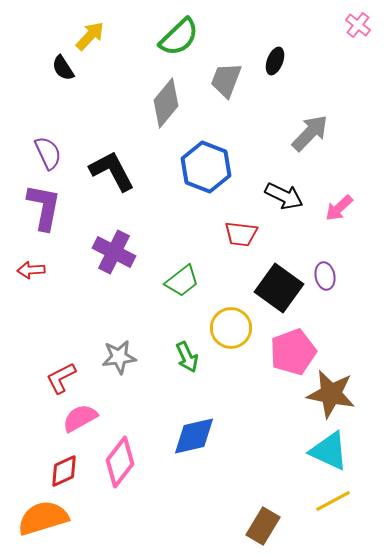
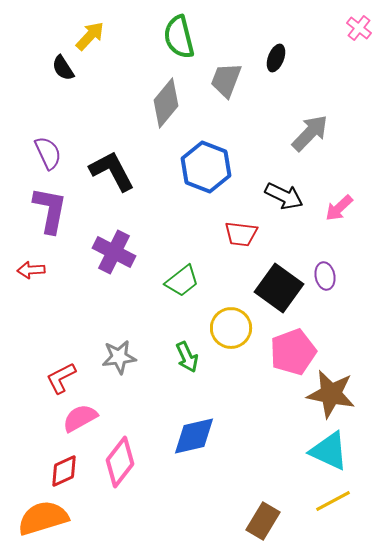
pink cross: moved 1 px right, 3 px down
green semicircle: rotated 120 degrees clockwise
black ellipse: moved 1 px right, 3 px up
purple L-shape: moved 6 px right, 3 px down
brown rectangle: moved 5 px up
